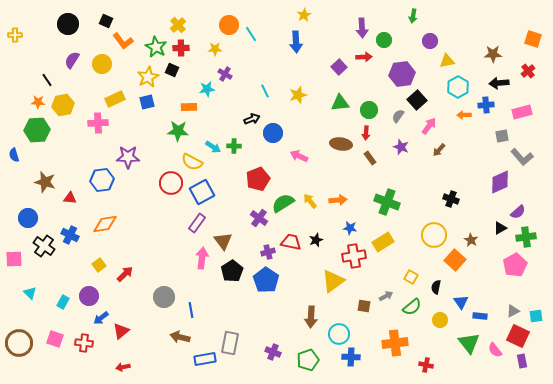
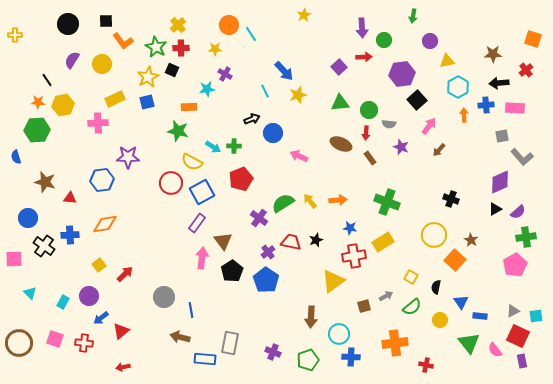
black square at (106, 21): rotated 24 degrees counterclockwise
blue arrow at (296, 42): moved 12 px left, 29 px down; rotated 40 degrees counterclockwise
red cross at (528, 71): moved 2 px left, 1 px up
pink rectangle at (522, 112): moved 7 px left, 4 px up; rotated 18 degrees clockwise
orange arrow at (464, 115): rotated 88 degrees clockwise
gray semicircle at (398, 116): moved 9 px left, 8 px down; rotated 120 degrees counterclockwise
green star at (178, 131): rotated 10 degrees clockwise
brown ellipse at (341, 144): rotated 15 degrees clockwise
blue semicircle at (14, 155): moved 2 px right, 2 px down
red pentagon at (258, 179): moved 17 px left
black triangle at (500, 228): moved 5 px left, 19 px up
blue cross at (70, 235): rotated 30 degrees counterclockwise
purple cross at (268, 252): rotated 24 degrees counterclockwise
brown square at (364, 306): rotated 24 degrees counterclockwise
blue rectangle at (205, 359): rotated 15 degrees clockwise
